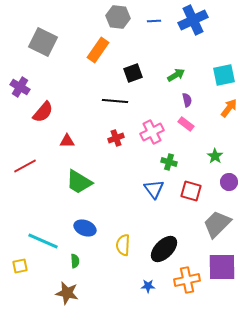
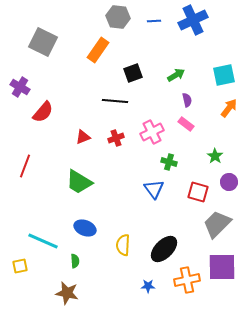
red triangle: moved 16 px right, 4 px up; rotated 21 degrees counterclockwise
red line: rotated 40 degrees counterclockwise
red square: moved 7 px right, 1 px down
